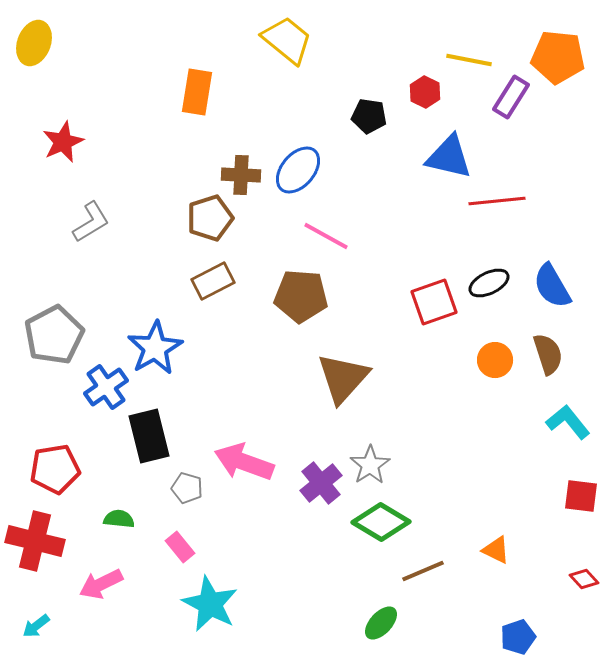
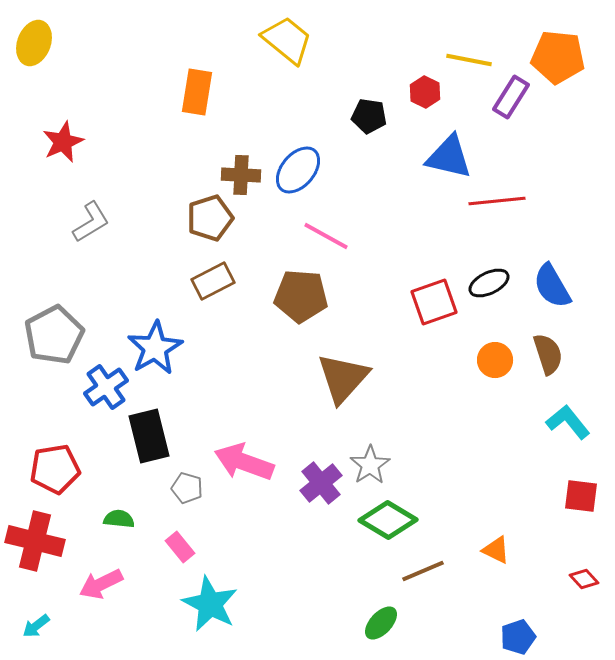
green diamond at (381, 522): moved 7 px right, 2 px up
